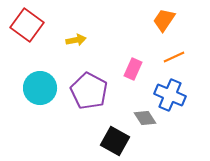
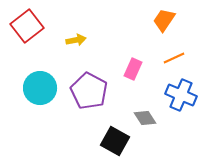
red square: moved 1 px down; rotated 16 degrees clockwise
orange line: moved 1 px down
blue cross: moved 11 px right
